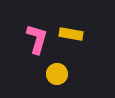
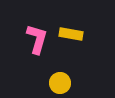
yellow circle: moved 3 px right, 9 px down
